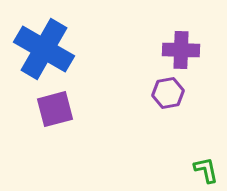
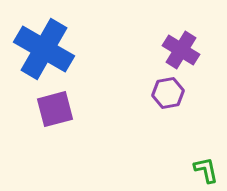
purple cross: rotated 30 degrees clockwise
